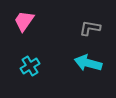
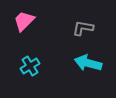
pink trapezoid: rotated 10 degrees clockwise
gray L-shape: moved 7 px left
